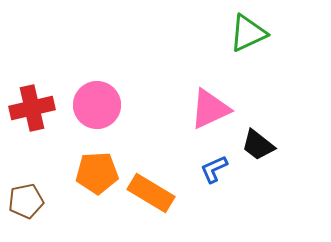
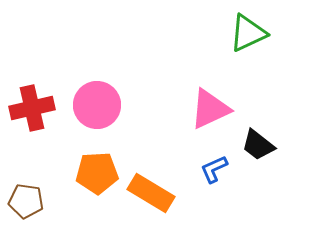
brown pentagon: rotated 20 degrees clockwise
